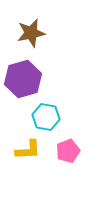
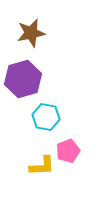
yellow L-shape: moved 14 px right, 16 px down
